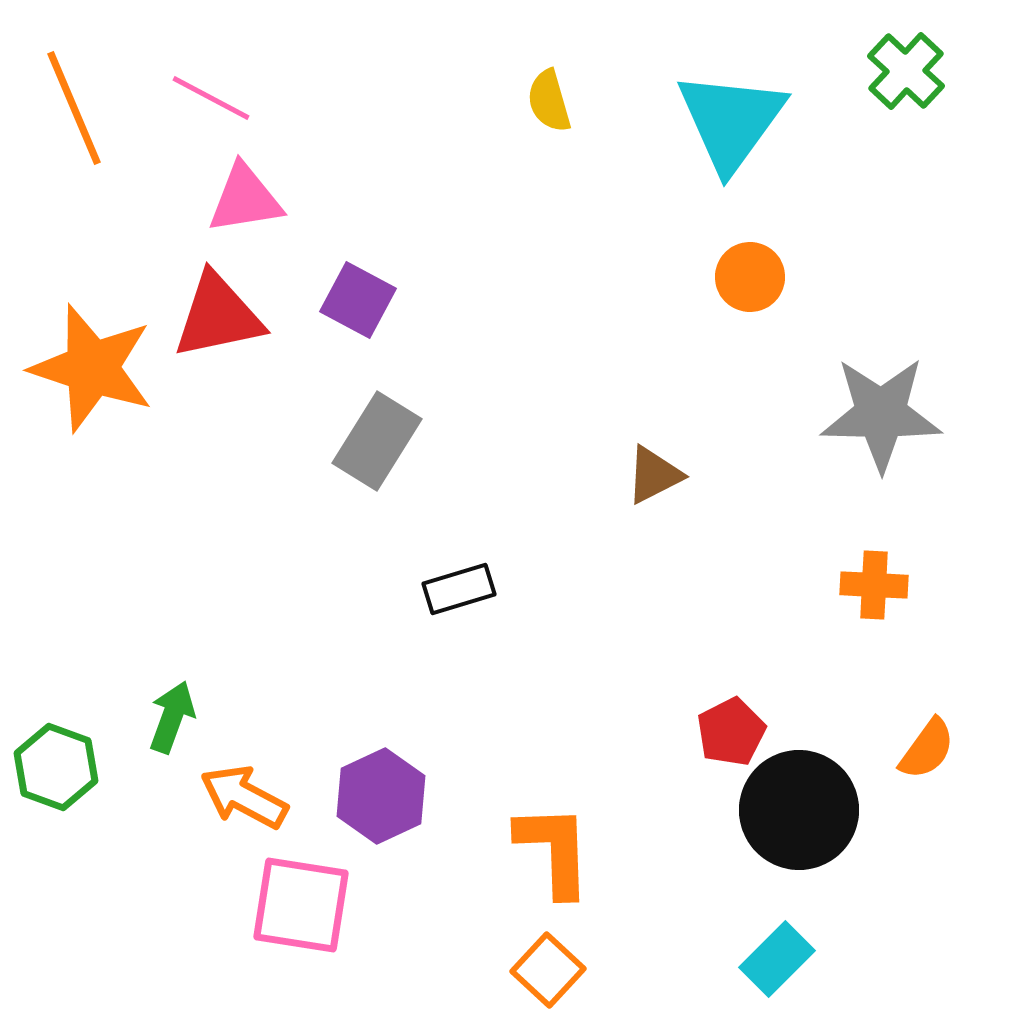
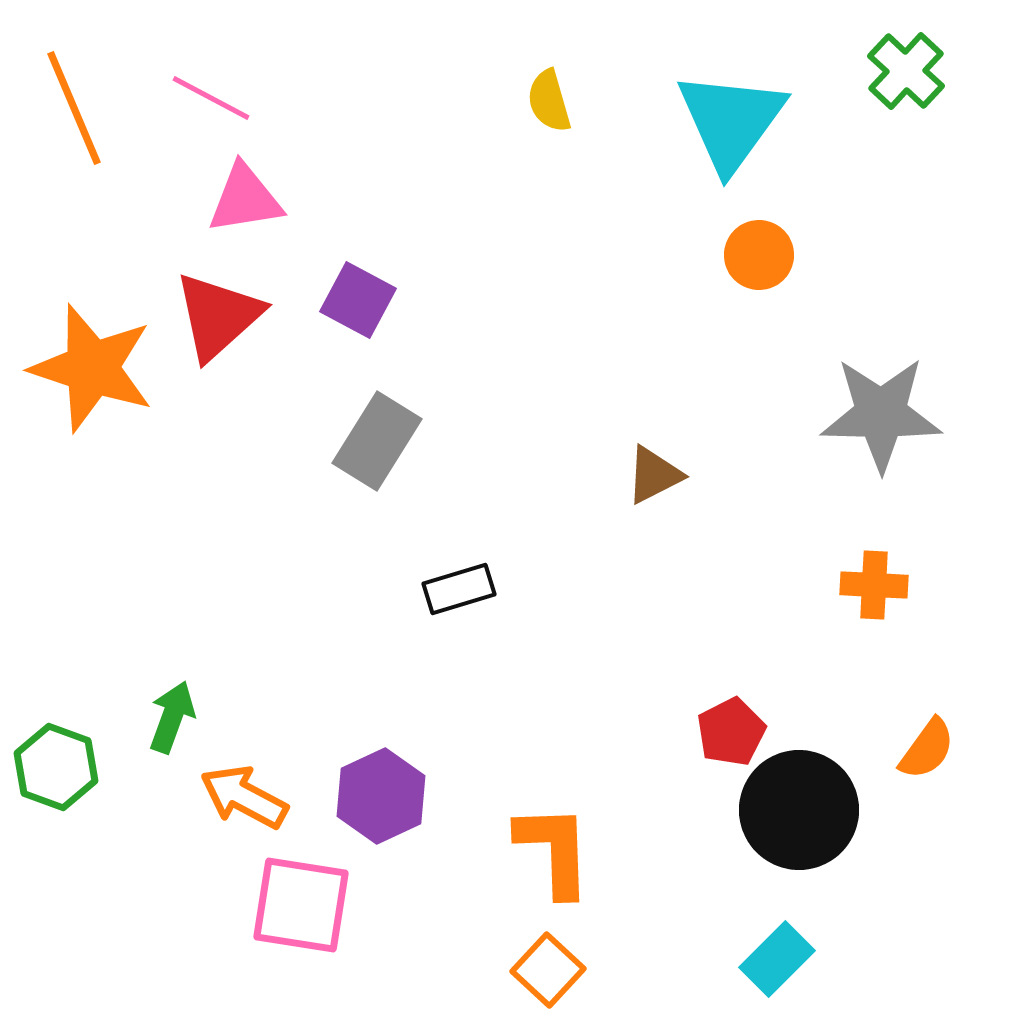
orange circle: moved 9 px right, 22 px up
red triangle: rotated 30 degrees counterclockwise
